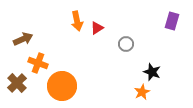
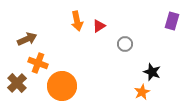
red triangle: moved 2 px right, 2 px up
brown arrow: moved 4 px right
gray circle: moved 1 px left
